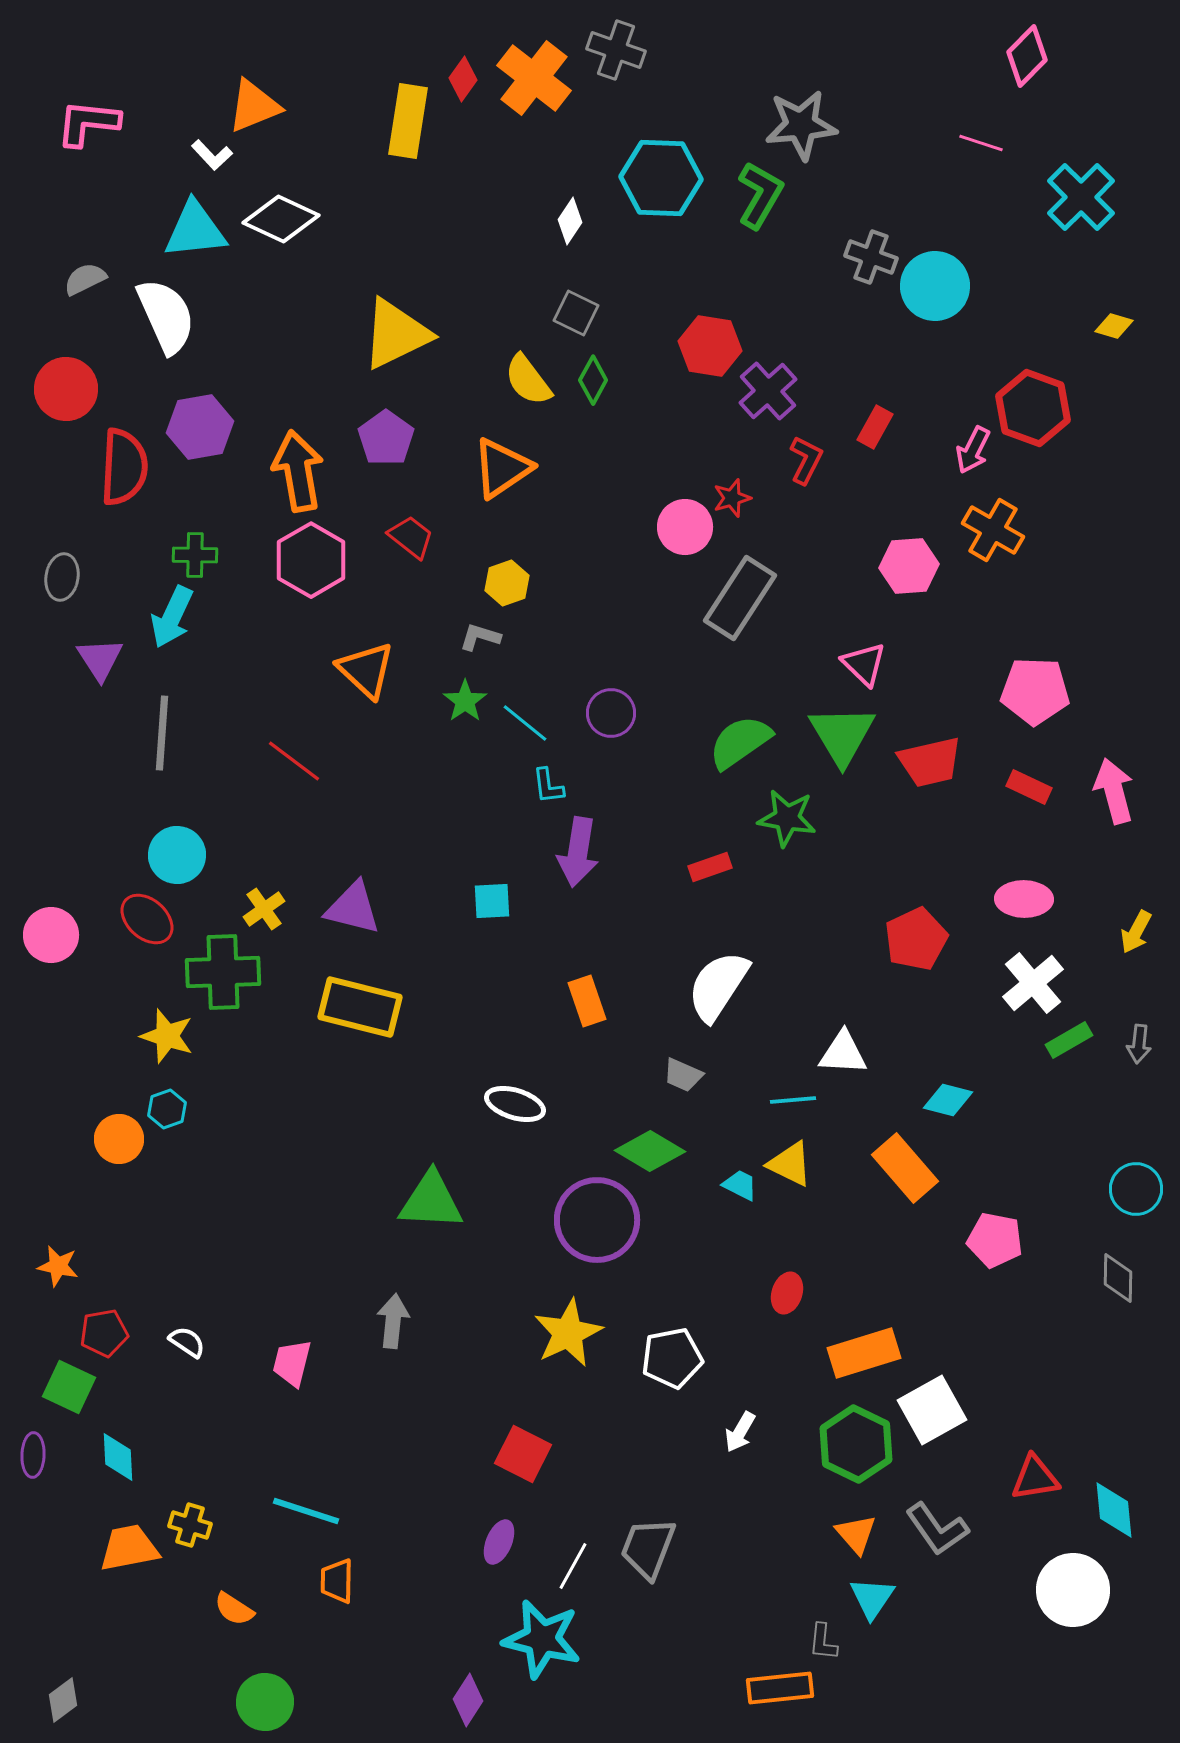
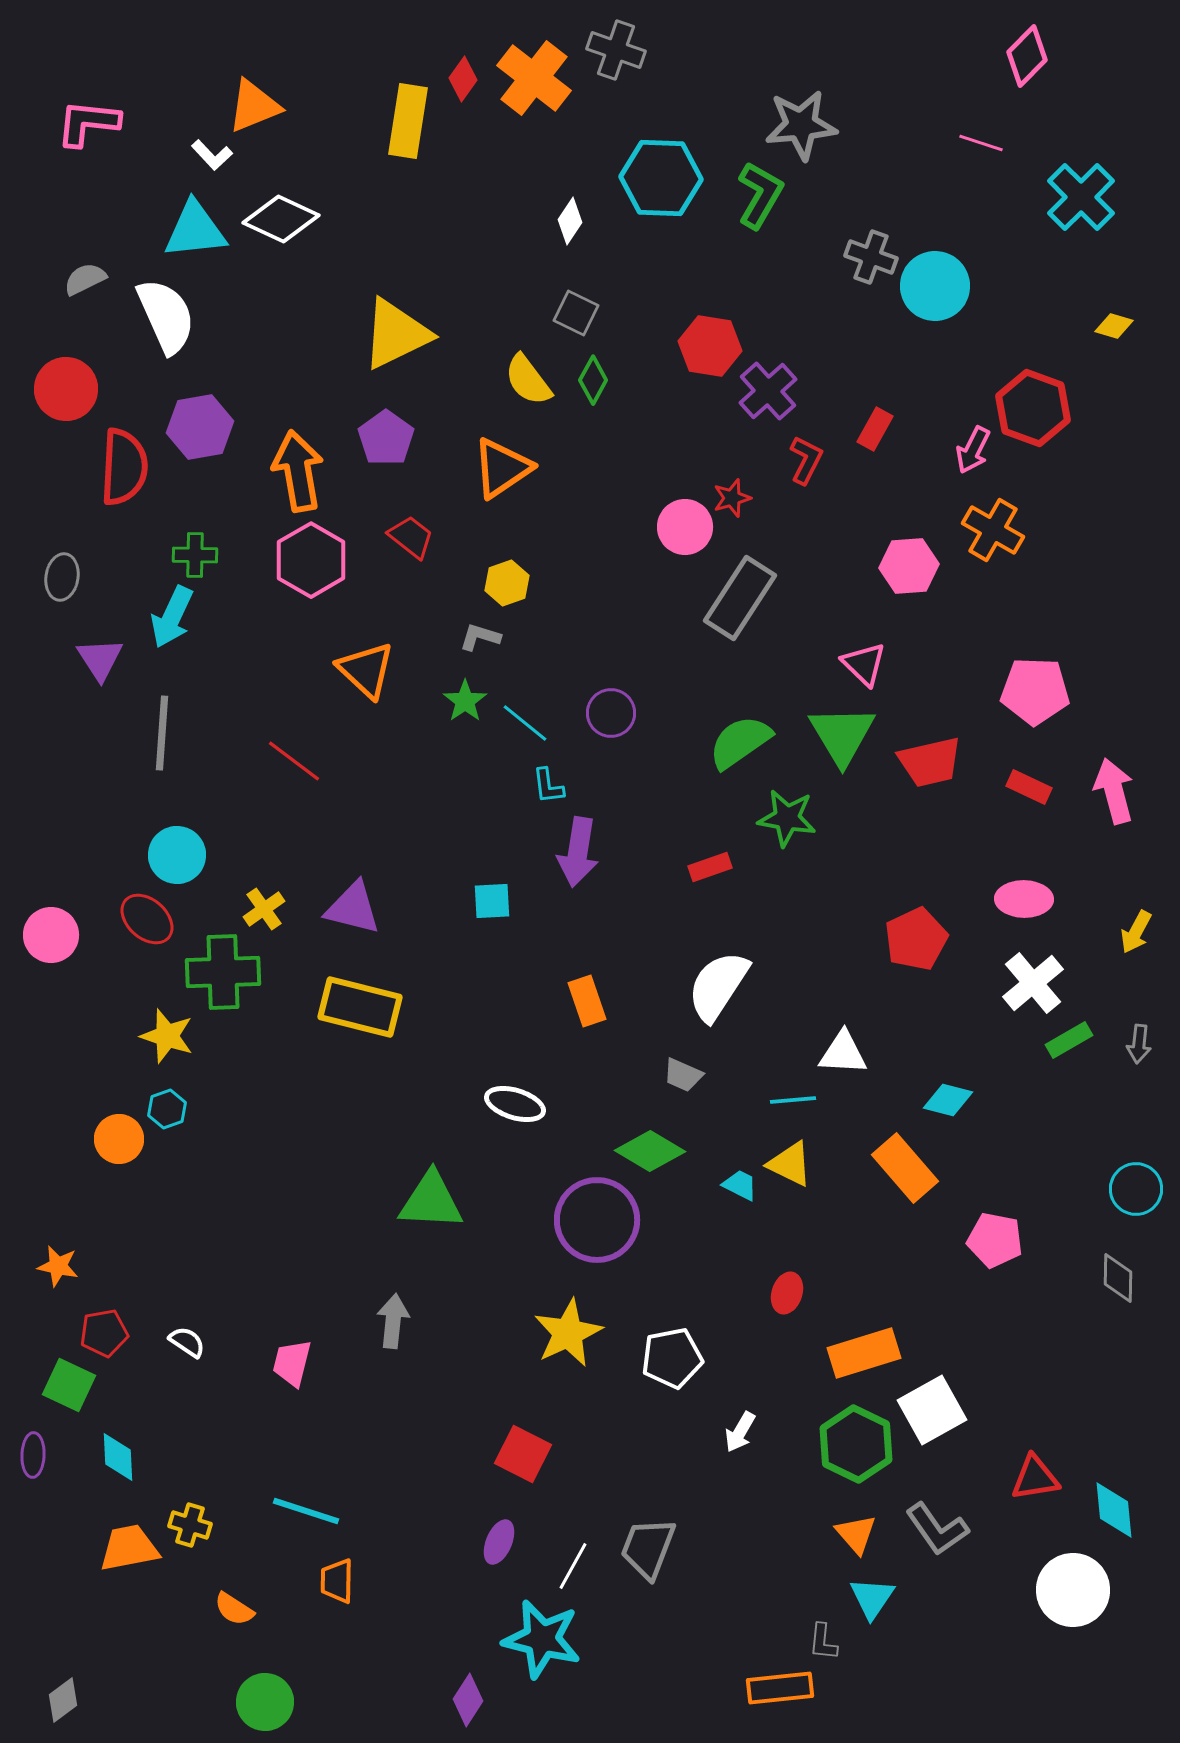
red rectangle at (875, 427): moved 2 px down
green square at (69, 1387): moved 2 px up
